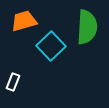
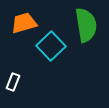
orange trapezoid: moved 2 px down
green semicircle: moved 1 px left, 2 px up; rotated 12 degrees counterclockwise
